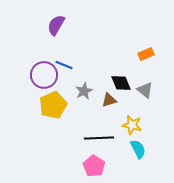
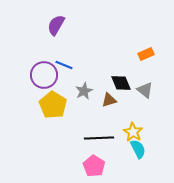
yellow pentagon: rotated 16 degrees counterclockwise
yellow star: moved 1 px right, 7 px down; rotated 18 degrees clockwise
